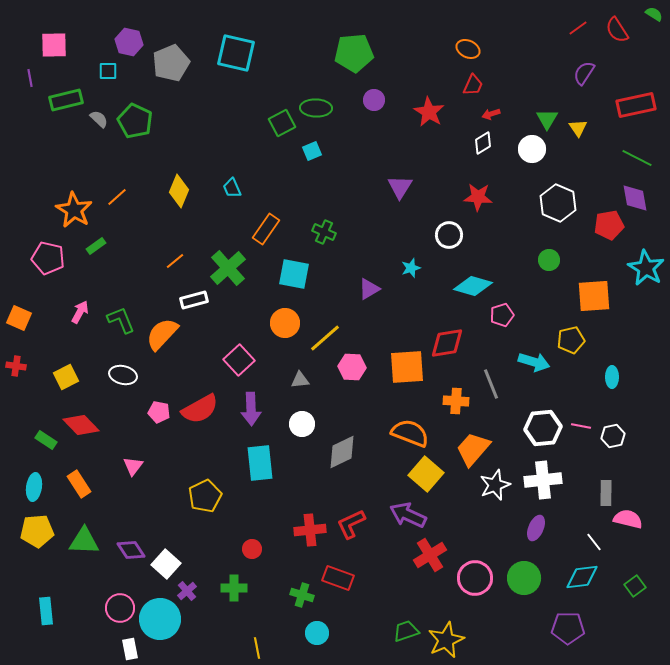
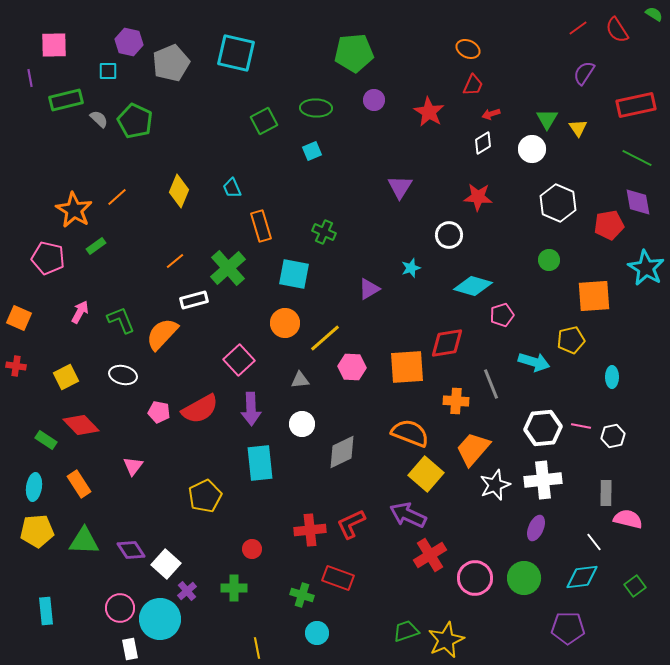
green square at (282, 123): moved 18 px left, 2 px up
purple diamond at (635, 198): moved 3 px right, 4 px down
orange rectangle at (266, 229): moved 5 px left, 3 px up; rotated 52 degrees counterclockwise
